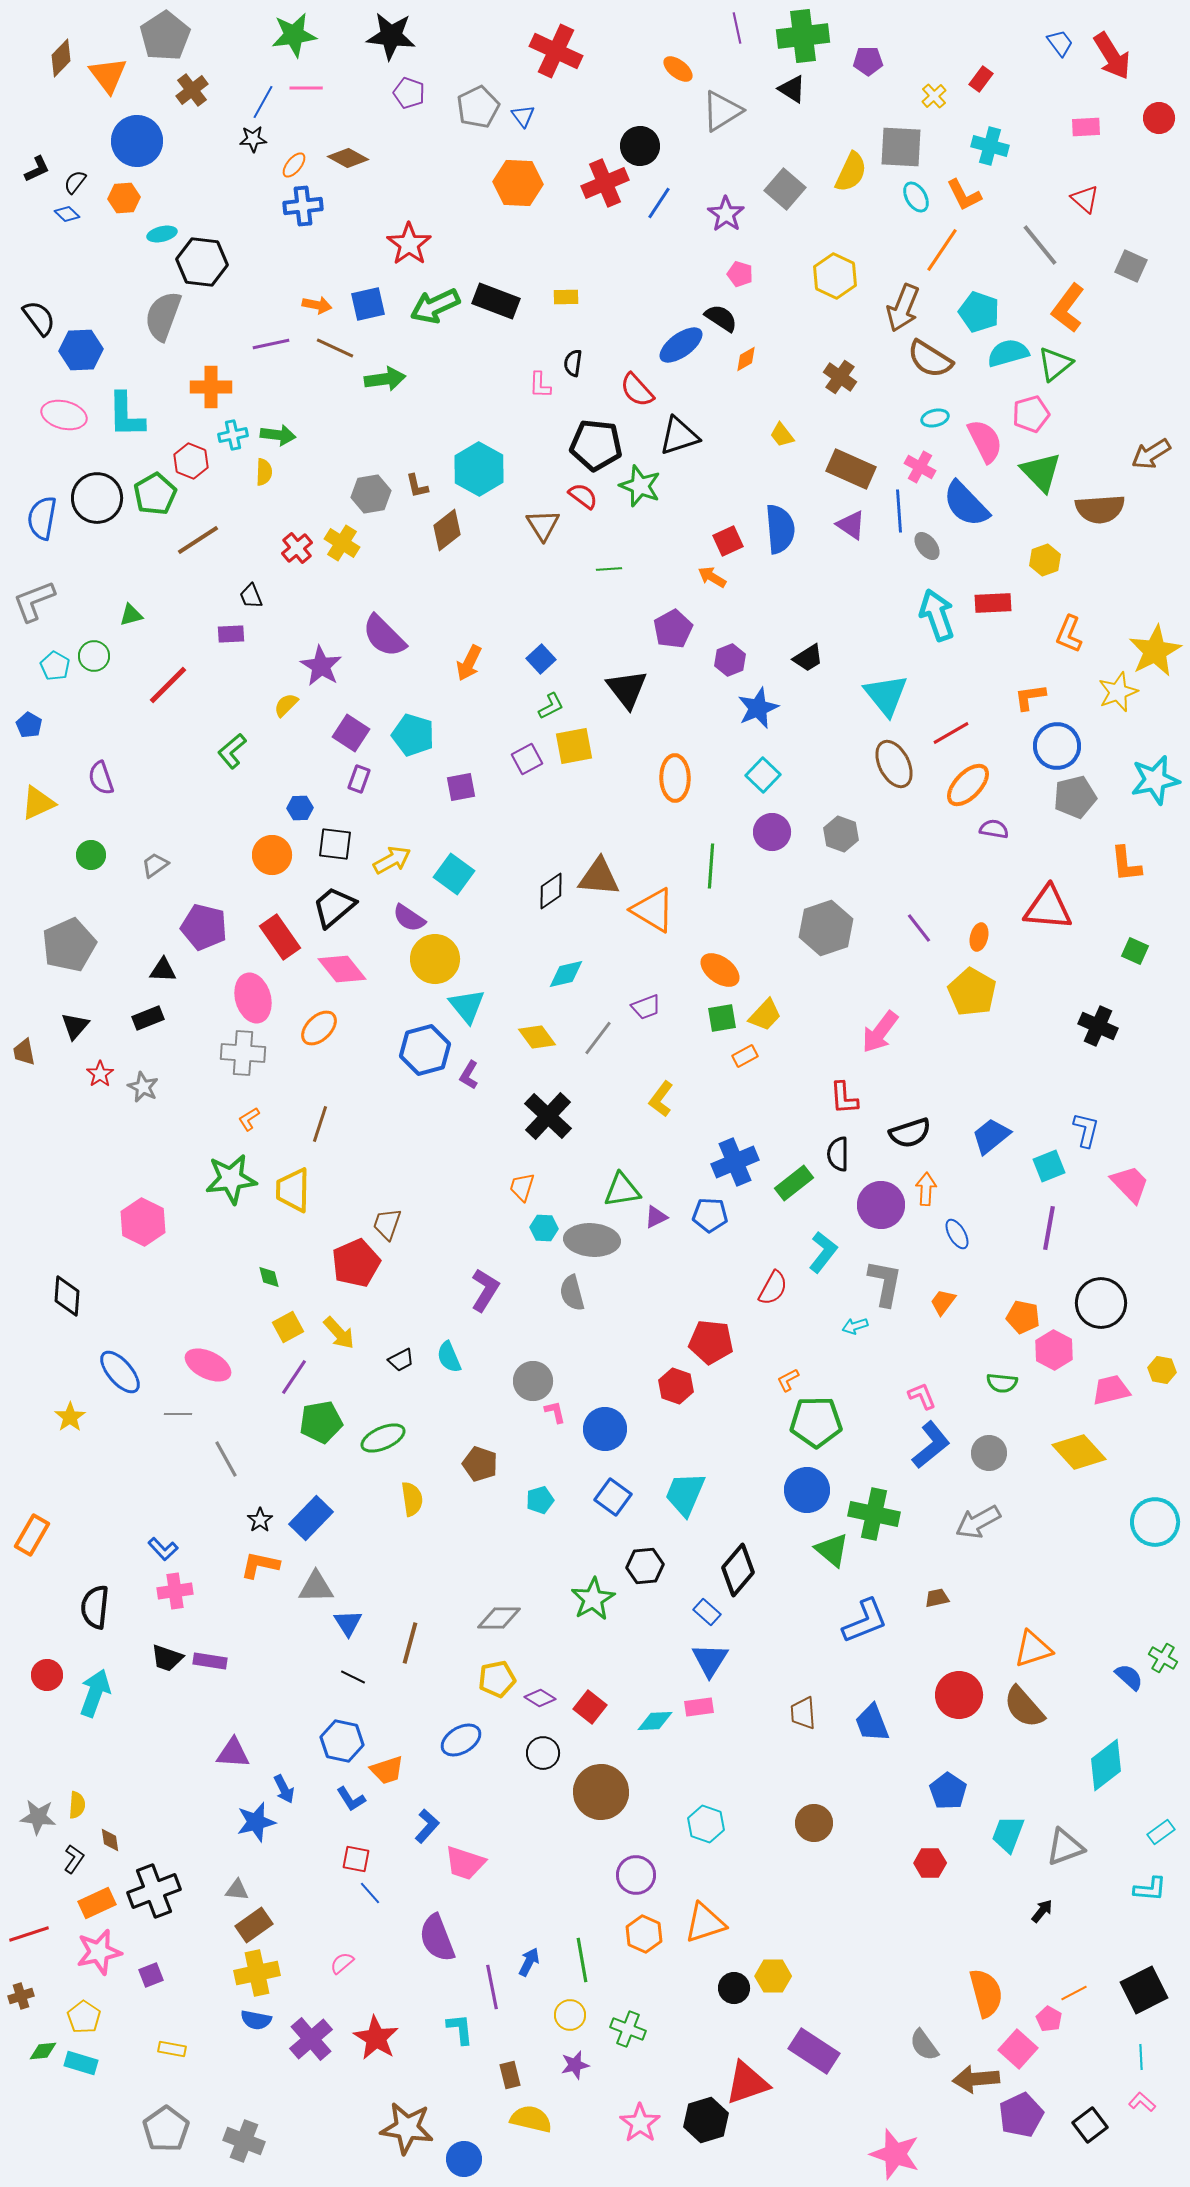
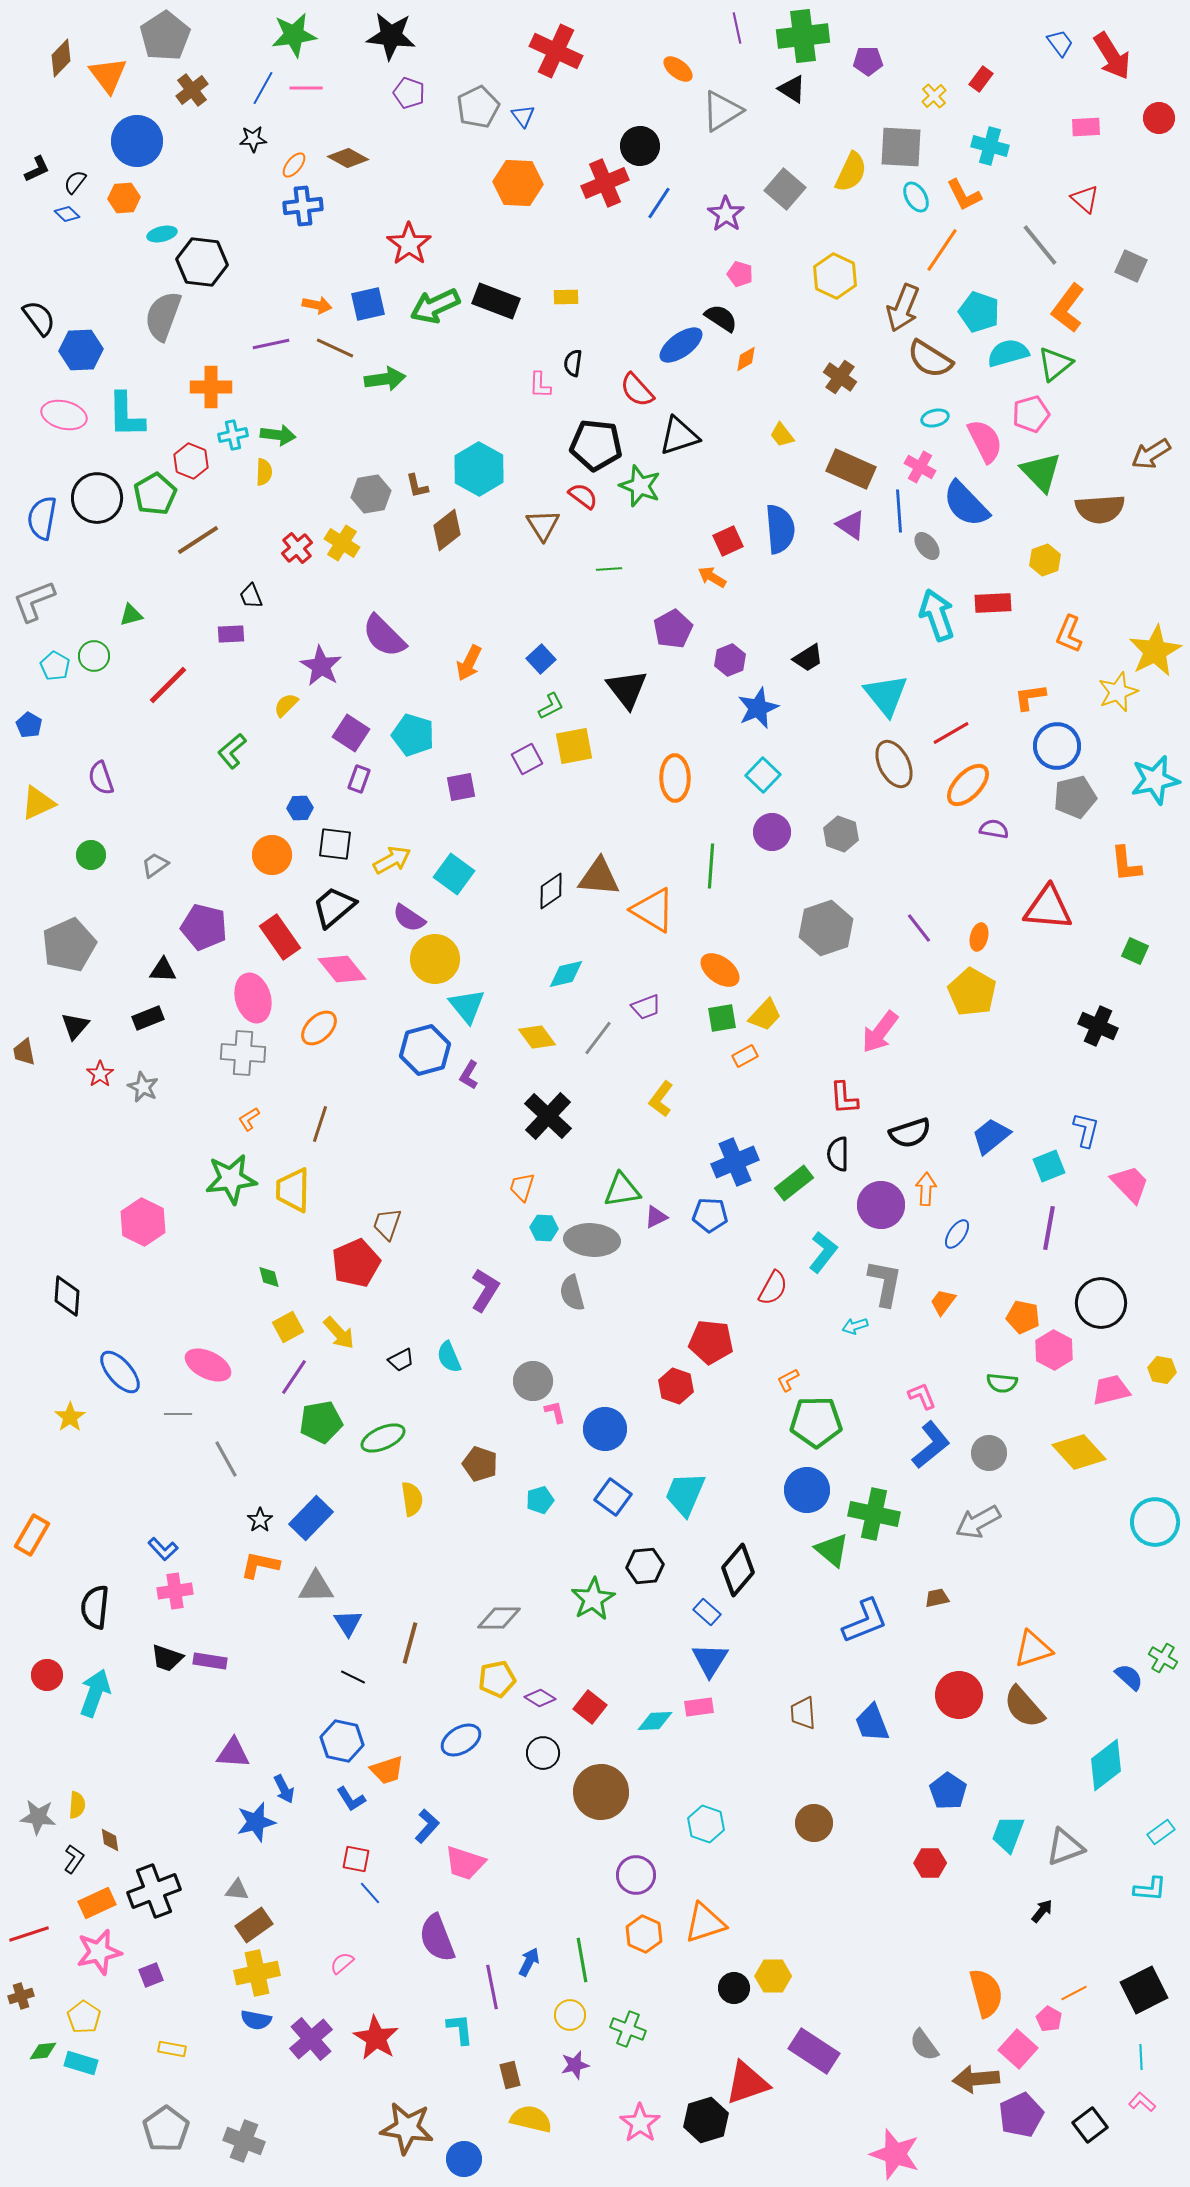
blue line at (263, 102): moved 14 px up
blue ellipse at (957, 1234): rotated 64 degrees clockwise
